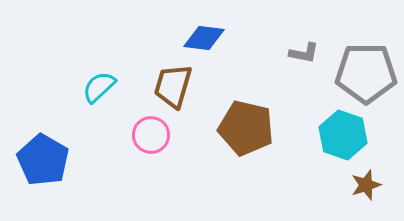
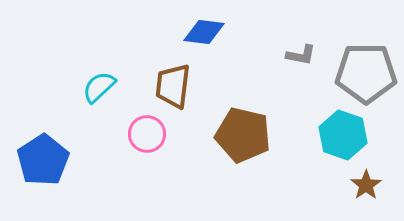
blue diamond: moved 6 px up
gray L-shape: moved 3 px left, 2 px down
brown trapezoid: rotated 9 degrees counterclockwise
brown pentagon: moved 3 px left, 7 px down
pink circle: moved 4 px left, 1 px up
blue pentagon: rotated 9 degrees clockwise
brown star: rotated 16 degrees counterclockwise
